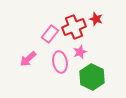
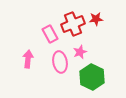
red star: rotated 24 degrees counterclockwise
red cross: moved 1 px left, 3 px up
pink rectangle: rotated 66 degrees counterclockwise
pink arrow: rotated 138 degrees clockwise
